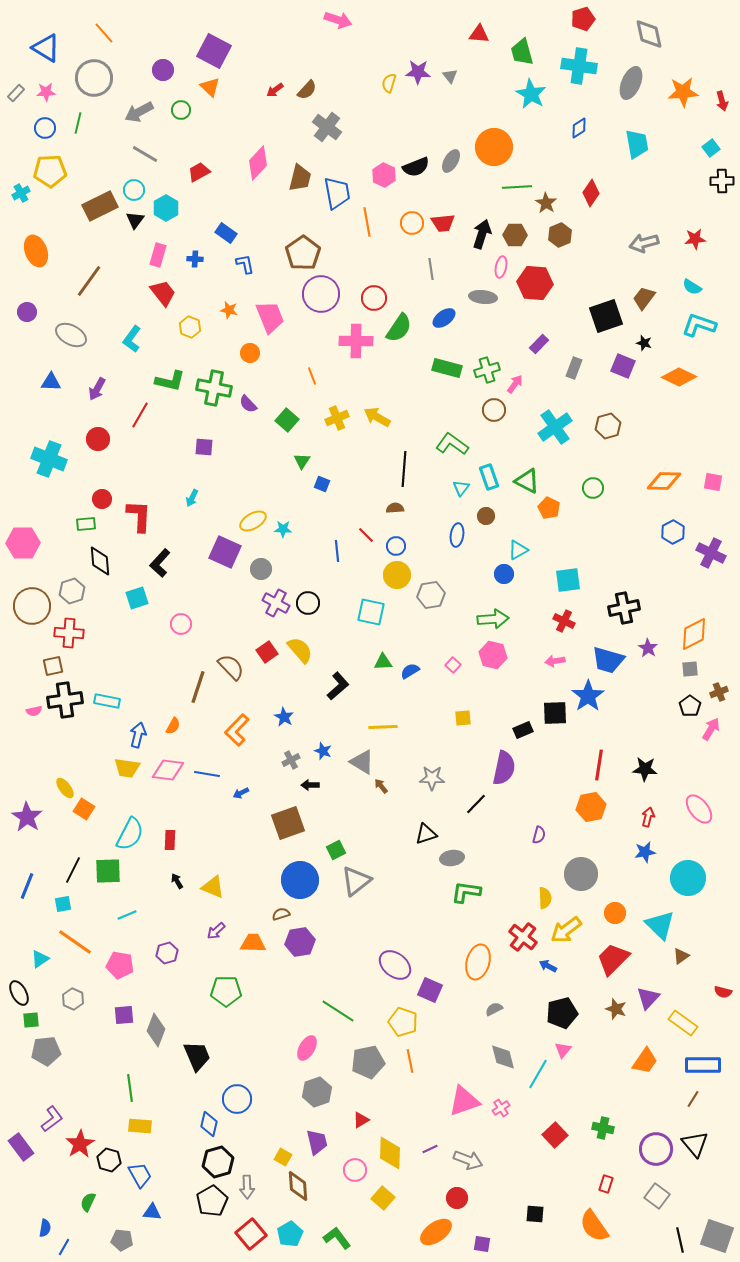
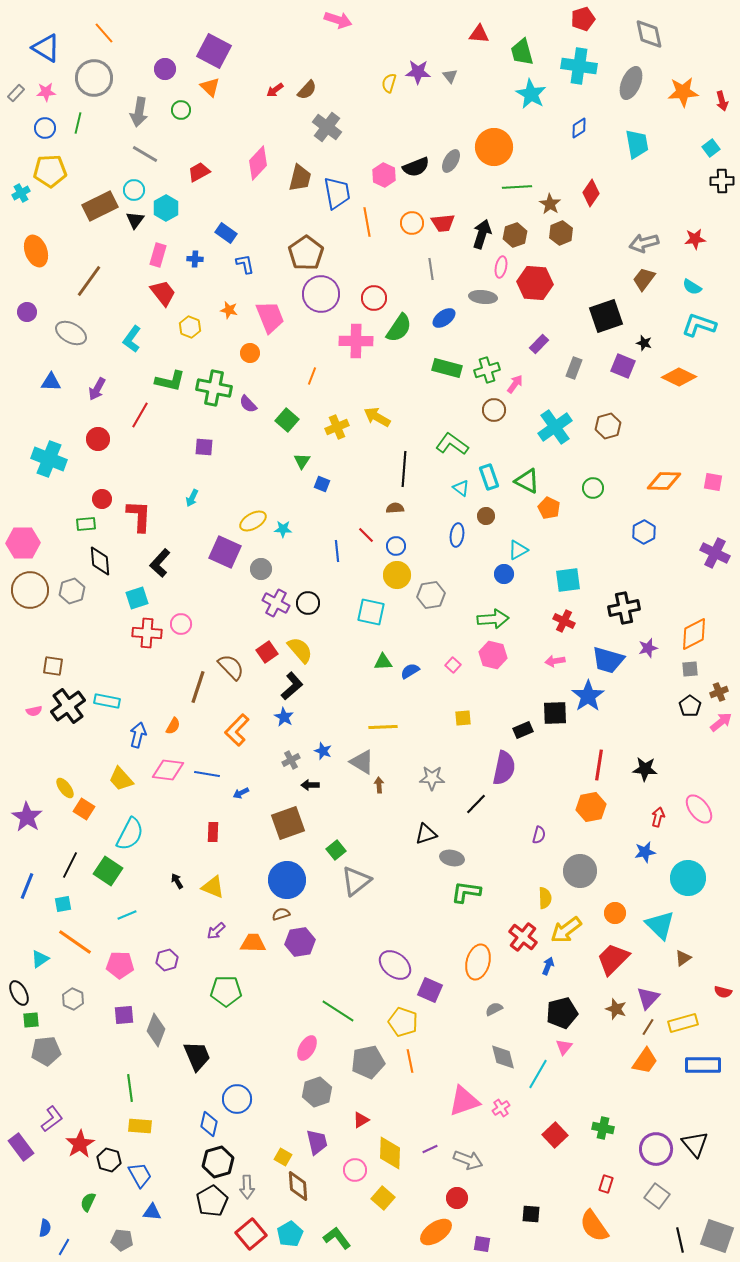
purple circle at (163, 70): moved 2 px right, 1 px up
gray arrow at (139, 112): rotated 52 degrees counterclockwise
brown star at (546, 203): moved 4 px right, 1 px down
brown hexagon at (515, 235): rotated 20 degrees counterclockwise
brown hexagon at (560, 235): moved 1 px right, 2 px up
brown pentagon at (303, 253): moved 3 px right
brown trapezoid at (644, 298): moved 19 px up
gray ellipse at (71, 335): moved 2 px up
orange line at (312, 376): rotated 42 degrees clockwise
yellow cross at (337, 418): moved 9 px down
cyan triangle at (461, 488): rotated 30 degrees counterclockwise
blue hexagon at (673, 532): moved 29 px left
purple cross at (711, 553): moved 4 px right
brown circle at (32, 606): moved 2 px left, 16 px up
red cross at (69, 633): moved 78 px right
purple star at (648, 648): rotated 24 degrees clockwise
brown square at (53, 666): rotated 20 degrees clockwise
black L-shape at (338, 686): moved 46 px left
black cross at (65, 700): moved 3 px right, 6 px down; rotated 28 degrees counterclockwise
pink arrow at (711, 729): moved 10 px right, 7 px up; rotated 20 degrees clockwise
yellow trapezoid at (127, 768): moved 6 px left, 11 px down; rotated 40 degrees clockwise
brown arrow at (381, 786): moved 2 px left, 1 px up; rotated 35 degrees clockwise
red arrow at (648, 817): moved 10 px right
red rectangle at (170, 840): moved 43 px right, 8 px up
green square at (336, 850): rotated 12 degrees counterclockwise
gray ellipse at (452, 858): rotated 20 degrees clockwise
black line at (73, 870): moved 3 px left, 5 px up
green square at (108, 871): rotated 36 degrees clockwise
gray circle at (581, 874): moved 1 px left, 3 px up
blue circle at (300, 880): moved 13 px left
purple hexagon at (167, 953): moved 7 px down
brown triangle at (681, 956): moved 2 px right, 2 px down
pink pentagon at (120, 965): rotated 8 degrees counterclockwise
blue arrow at (548, 966): rotated 84 degrees clockwise
yellow rectangle at (683, 1023): rotated 52 degrees counterclockwise
pink triangle at (563, 1050): moved 1 px right, 3 px up
brown line at (693, 1099): moved 45 px left, 72 px up
black square at (535, 1214): moved 4 px left
